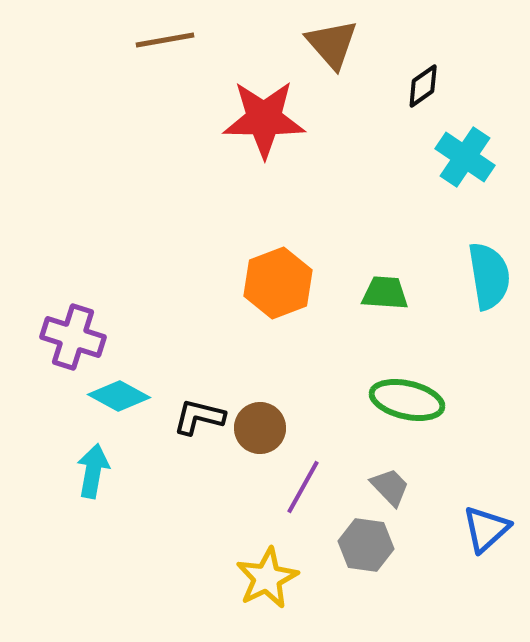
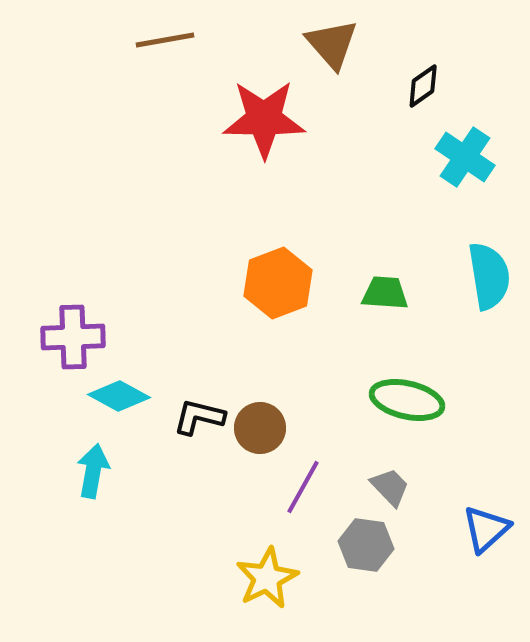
purple cross: rotated 20 degrees counterclockwise
